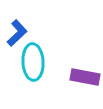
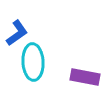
blue L-shape: rotated 8 degrees clockwise
